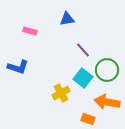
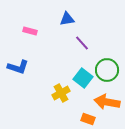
purple line: moved 1 px left, 7 px up
